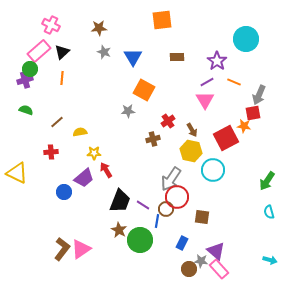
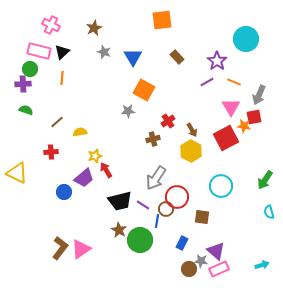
brown star at (99, 28): moved 5 px left; rotated 21 degrees counterclockwise
pink rectangle at (39, 51): rotated 55 degrees clockwise
brown rectangle at (177, 57): rotated 48 degrees clockwise
purple cross at (25, 80): moved 2 px left, 4 px down; rotated 14 degrees clockwise
pink triangle at (205, 100): moved 26 px right, 7 px down
red square at (253, 113): moved 1 px right, 4 px down
yellow hexagon at (191, 151): rotated 15 degrees clockwise
yellow star at (94, 153): moved 1 px right, 3 px down; rotated 16 degrees counterclockwise
cyan circle at (213, 170): moved 8 px right, 16 px down
gray arrow at (171, 179): moved 15 px left, 1 px up
green arrow at (267, 181): moved 2 px left, 1 px up
black trapezoid at (120, 201): rotated 55 degrees clockwise
brown L-shape at (62, 249): moved 2 px left, 1 px up
cyan arrow at (270, 260): moved 8 px left, 5 px down; rotated 32 degrees counterclockwise
pink rectangle at (219, 269): rotated 72 degrees counterclockwise
